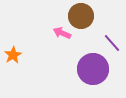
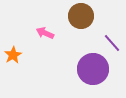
pink arrow: moved 17 px left
